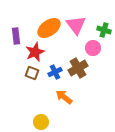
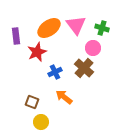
green cross: moved 2 px left, 2 px up
red star: moved 2 px right
brown cross: moved 6 px right; rotated 18 degrees counterclockwise
brown square: moved 29 px down
